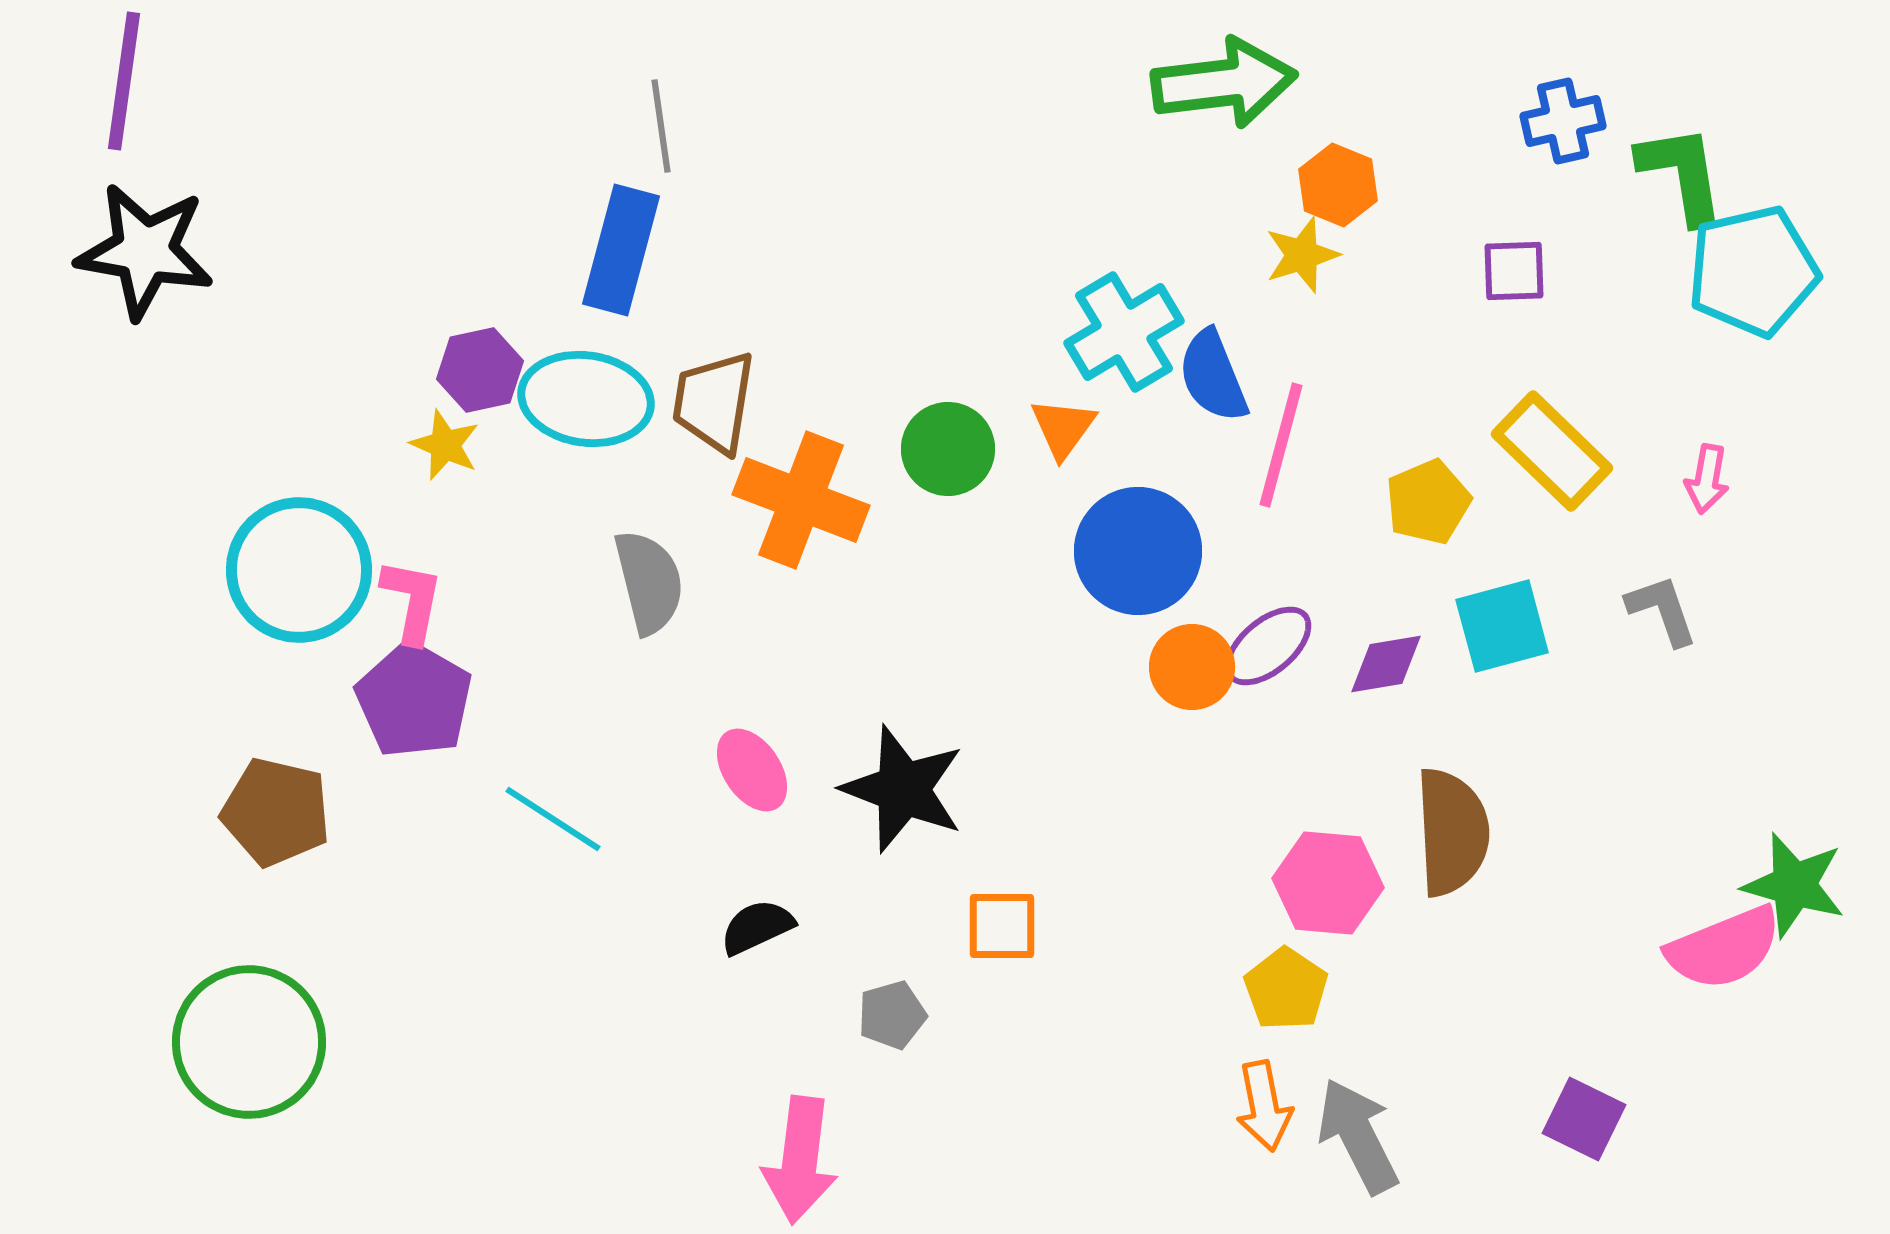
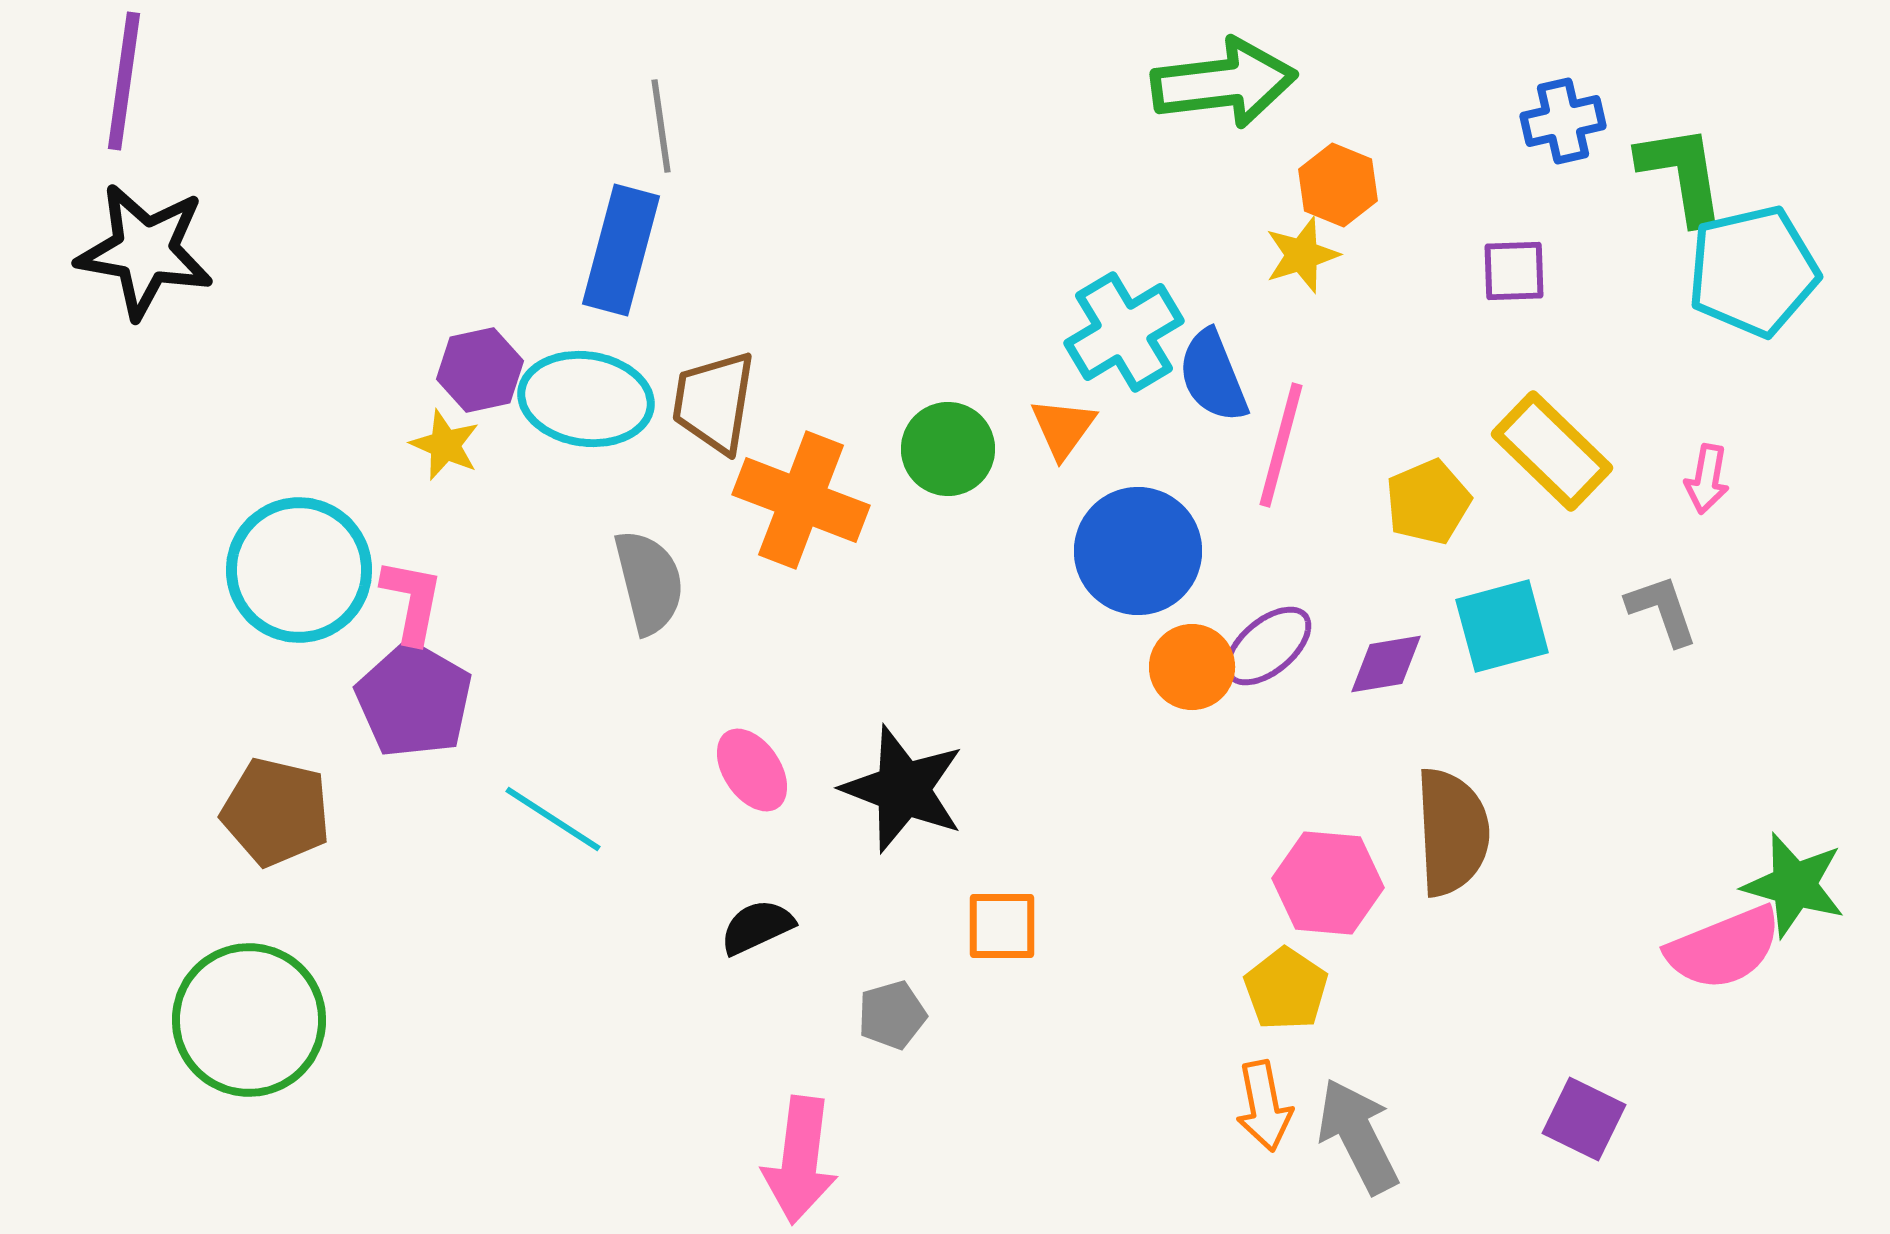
green circle at (249, 1042): moved 22 px up
